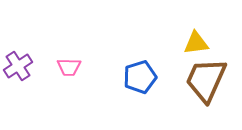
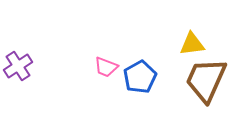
yellow triangle: moved 4 px left, 1 px down
pink trapezoid: moved 37 px right; rotated 20 degrees clockwise
blue pentagon: rotated 12 degrees counterclockwise
